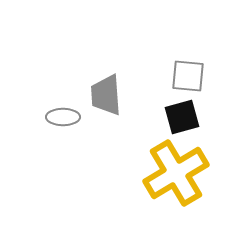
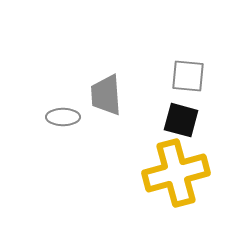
black square: moved 1 px left, 3 px down; rotated 30 degrees clockwise
yellow cross: rotated 16 degrees clockwise
